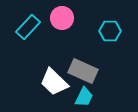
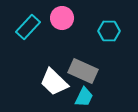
cyan hexagon: moved 1 px left
